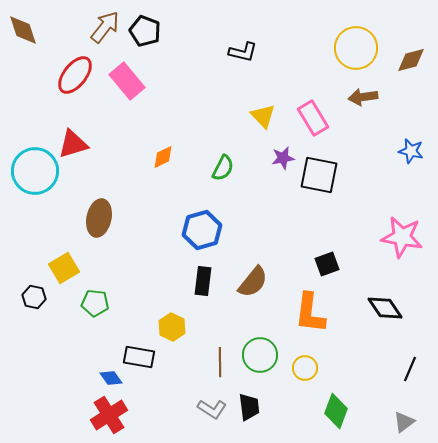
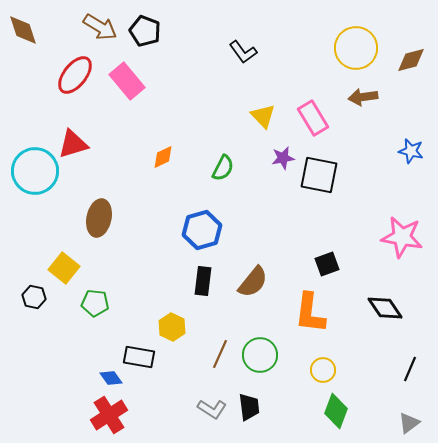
brown arrow at (105, 27): moved 5 px left; rotated 84 degrees clockwise
black L-shape at (243, 52): rotated 40 degrees clockwise
yellow square at (64, 268): rotated 20 degrees counterclockwise
brown line at (220, 362): moved 8 px up; rotated 24 degrees clockwise
yellow circle at (305, 368): moved 18 px right, 2 px down
gray triangle at (404, 422): moved 5 px right, 1 px down
